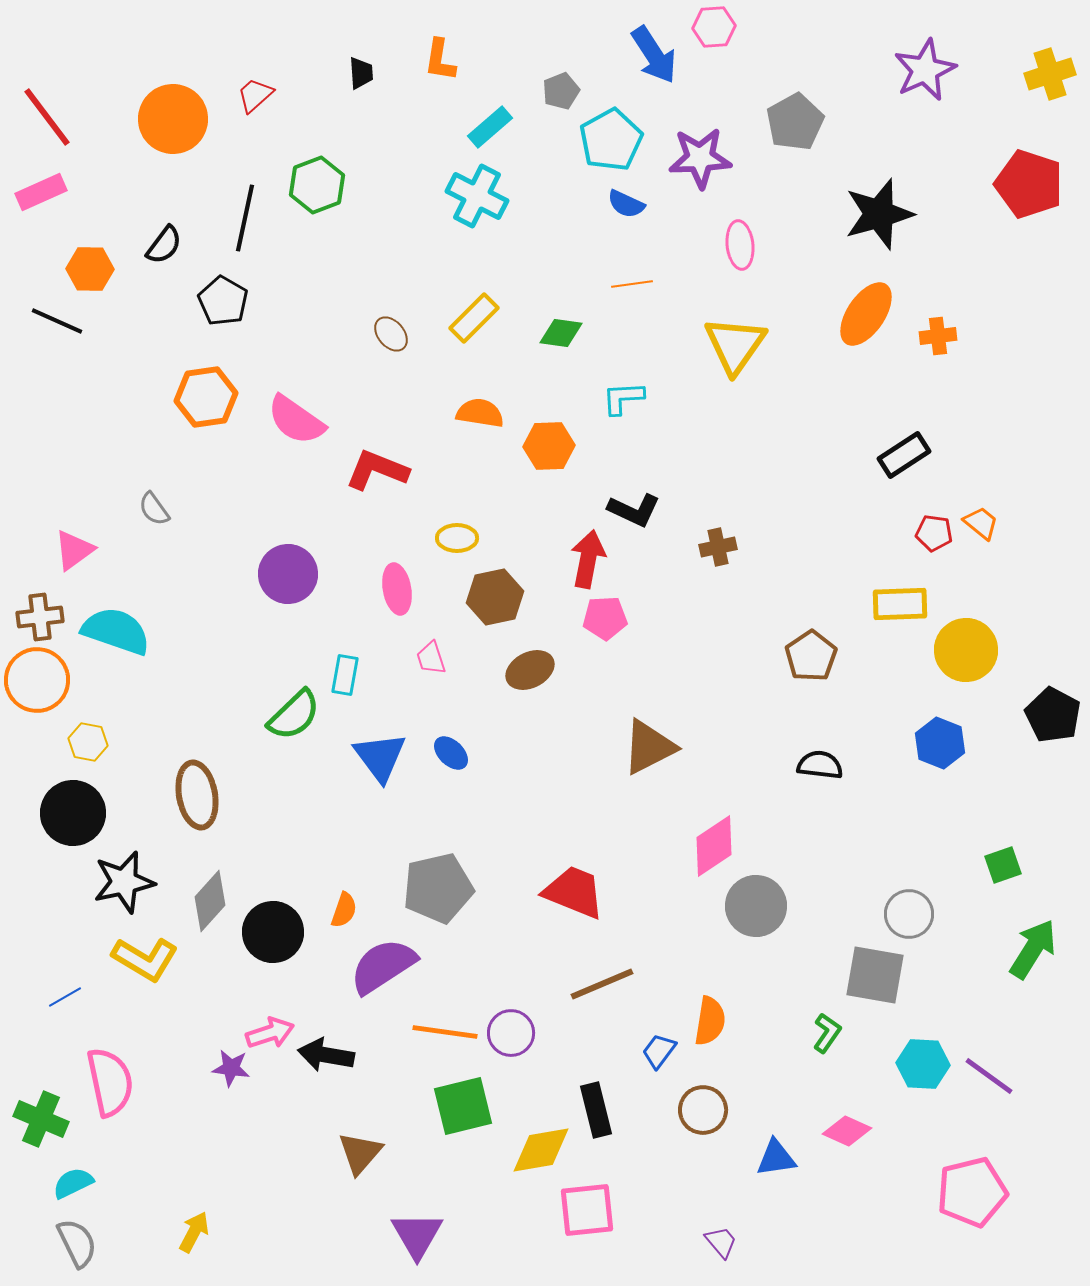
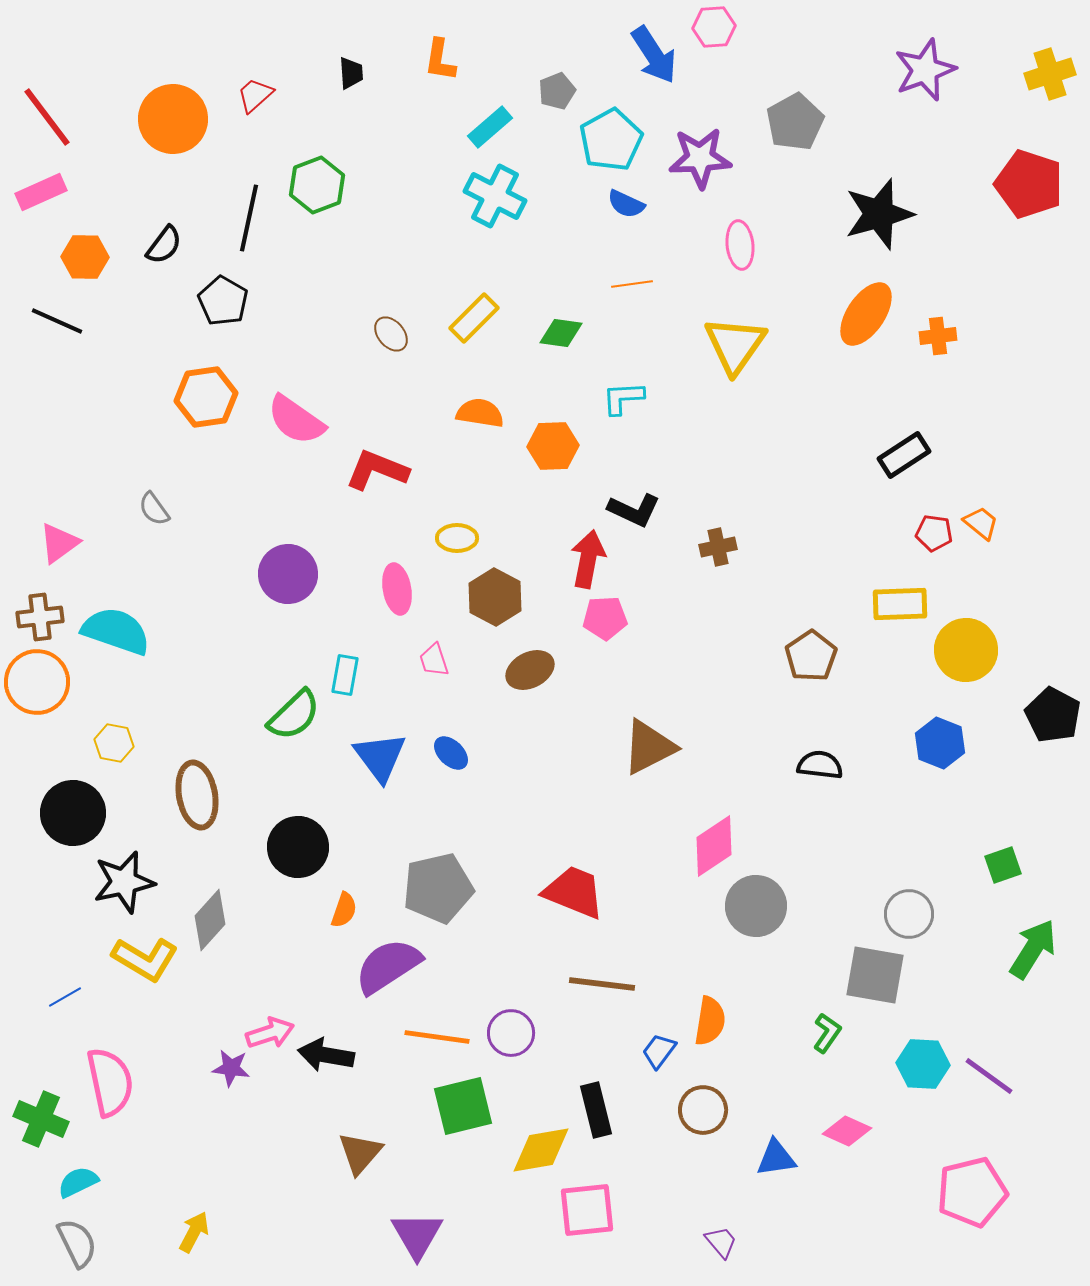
purple star at (925, 70): rotated 4 degrees clockwise
black trapezoid at (361, 73): moved 10 px left
gray pentagon at (561, 91): moved 4 px left
cyan cross at (477, 196): moved 18 px right
black line at (245, 218): moved 4 px right
orange hexagon at (90, 269): moved 5 px left, 12 px up
orange hexagon at (549, 446): moved 4 px right
pink triangle at (74, 550): moved 15 px left, 7 px up
brown hexagon at (495, 597): rotated 20 degrees counterclockwise
pink trapezoid at (431, 658): moved 3 px right, 2 px down
orange circle at (37, 680): moved 2 px down
yellow hexagon at (88, 742): moved 26 px right, 1 px down
gray diamond at (210, 901): moved 19 px down
black circle at (273, 932): moved 25 px right, 85 px up
purple semicircle at (383, 966): moved 5 px right
brown line at (602, 984): rotated 30 degrees clockwise
orange line at (445, 1032): moved 8 px left, 5 px down
cyan semicircle at (73, 1183): moved 5 px right, 1 px up
